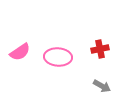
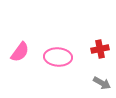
pink semicircle: rotated 20 degrees counterclockwise
gray arrow: moved 3 px up
